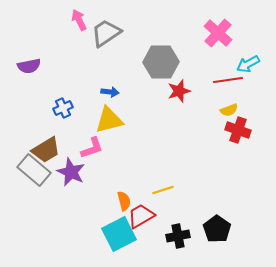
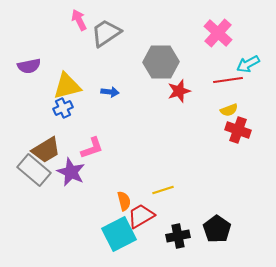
yellow triangle: moved 42 px left, 34 px up
